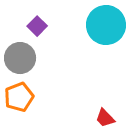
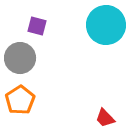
purple square: rotated 30 degrees counterclockwise
orange pentagon: moved 1 px right, 3 px down; rotated 12 degrees counterclockwise
